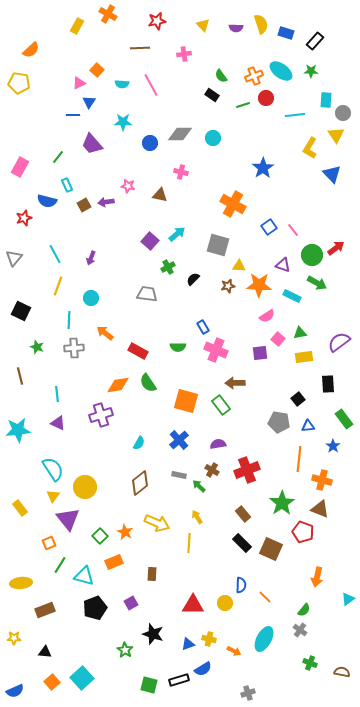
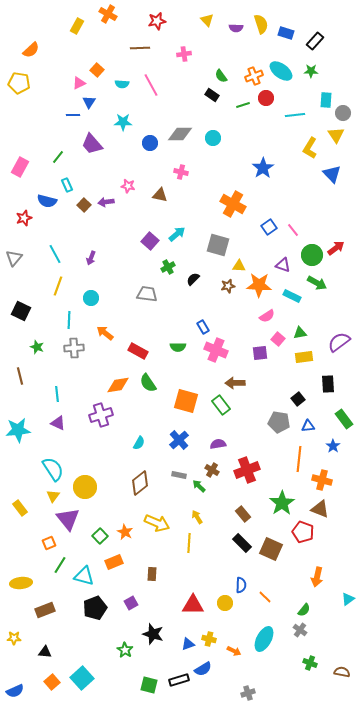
yellow triangle at (203, 25): moved 4 px right, 5 px up
brown square at (84, 205): rotated 16 degrees counterclockwise
